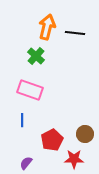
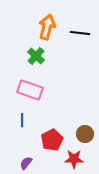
black line: moved 5 px right
